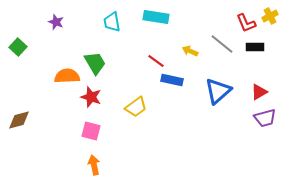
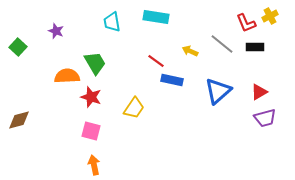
purple star: moved 9 px down
yellow trapezoid: moved 2 px left, 1 px down; rotated 20 degrees counterclockwise
